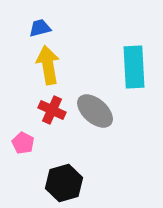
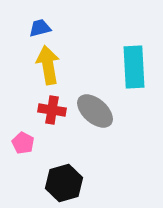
red cross: rotated 16 degrees counterclockwise
